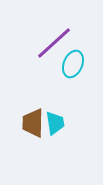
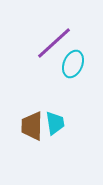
brown trapezoid: moved 1 px left, 3 px down
